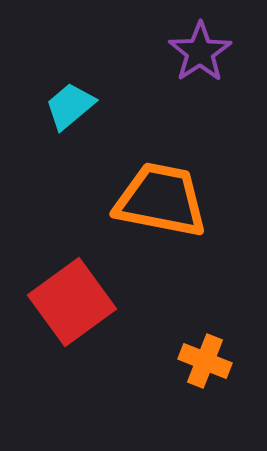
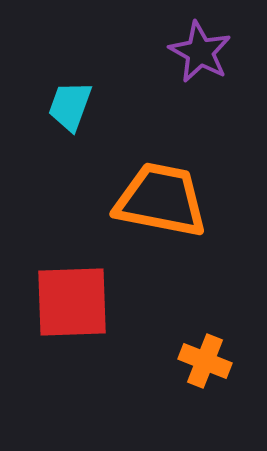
purple star: rotated 10 degrees counterclockwise
cyan trapezoid: rotated 30 degrees counterclockwise
red square: rotated 34 degrees clockwise
